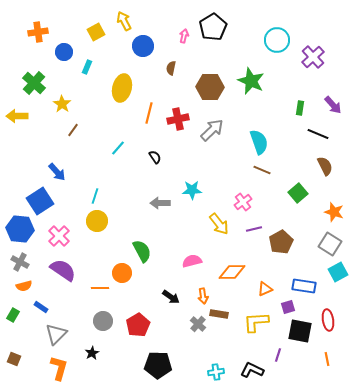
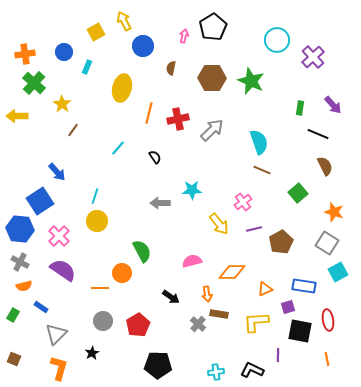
orange cross at (38, 32): moved 13 px left, 22 px down
brown hexagon at (210, 87): moved 2 px right, 9 px up
gray square at (330, 244): moved 3 px left, 1 px up
orange arrow at (203, 296): moved 4 px right, 2 px up
purple line at (278, 355): rotated 16 degrees counterclockwise
